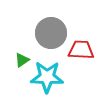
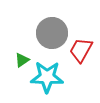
gray circle: moved 1 px right
red trapezoid: rotated 64 degrees counterclockwise
